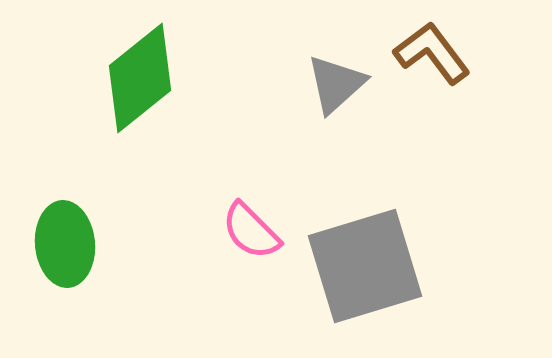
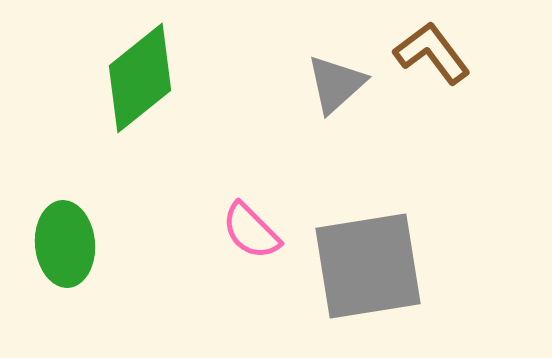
gray square: moved 3 px right; rotated 8 degrees clockwise
